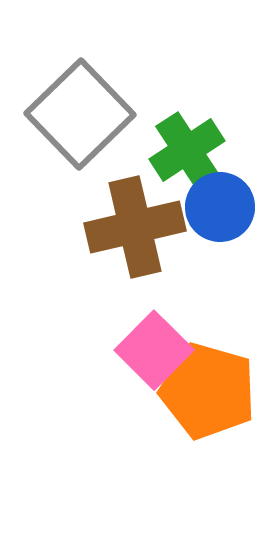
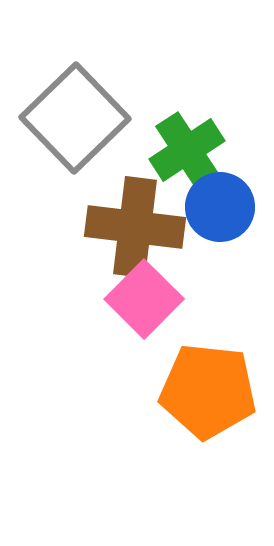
gray square: moved 5 px left, 4 px down
brown cross: rotated 20 degrees clockwise
pink square: moved 10 px left, 51 px up
orange pentagon: rotated 10 degrees counterclockwise
